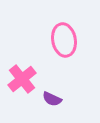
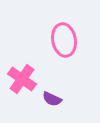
pink cross: rotated 16 degrees counterclockwise
